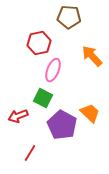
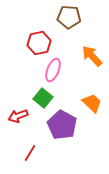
green square: rotated 12 degrees clockwise
orange trapezoid: moved 2 px right, 10 px up
